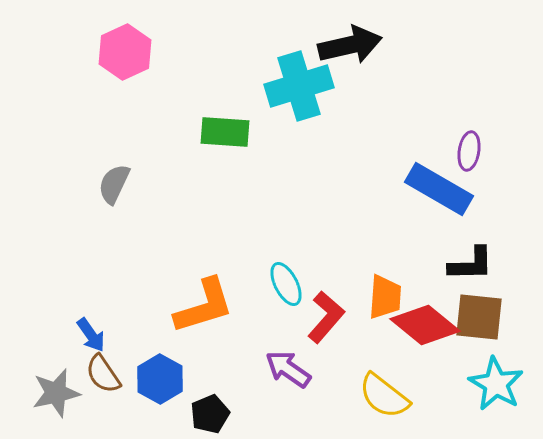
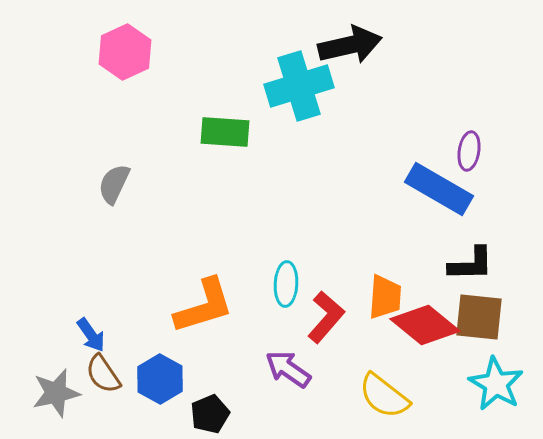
cyan ellipse: rotated 30 degrees clockwise
